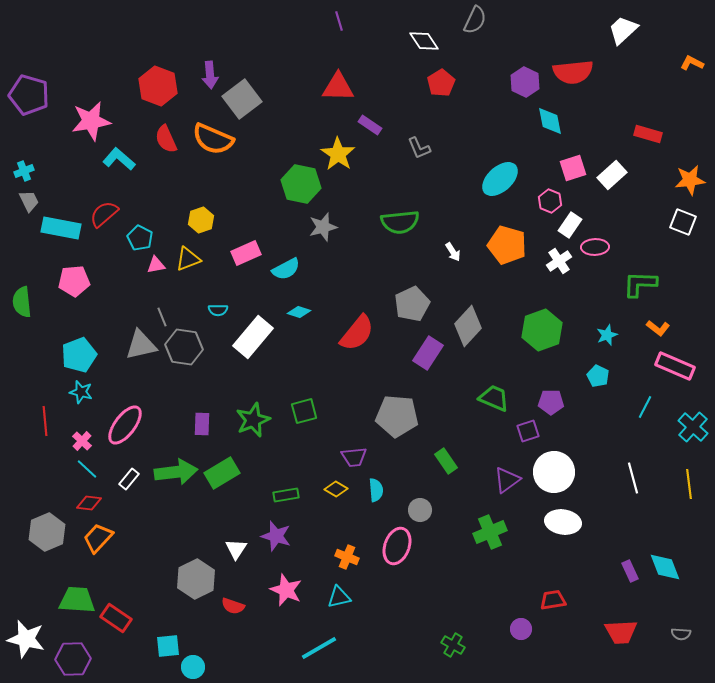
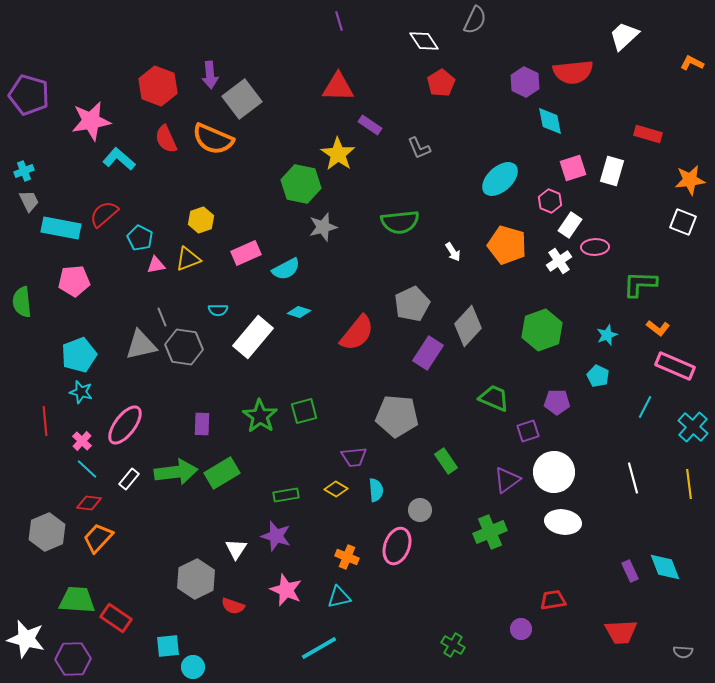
white trapezoid at (623, 30): moved 1 px right, 6 px down
white rectangle at (612, 175): moved 4 px up; rotated 32 degrees counterclockwise
purple pentagon at (551, 402): moved 6 px right
green star at (253, 420): moved 7 px right, 4 px up; rotated 16 degrees counterclockwise
gray semicircle at (681, 634): moved 2 px right, 18 px down
